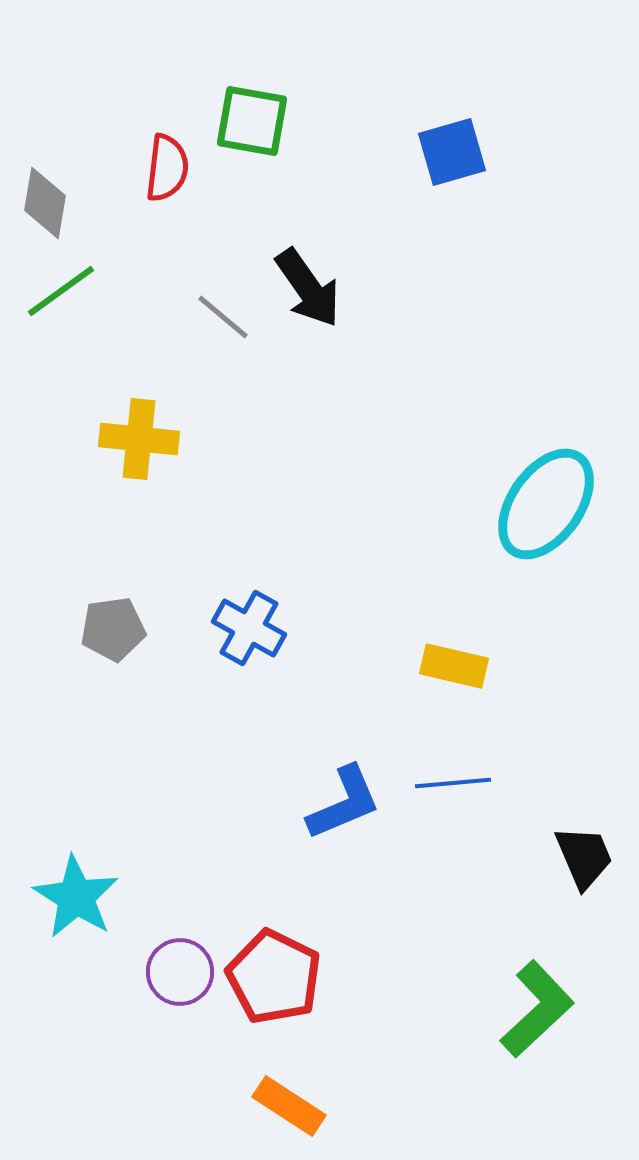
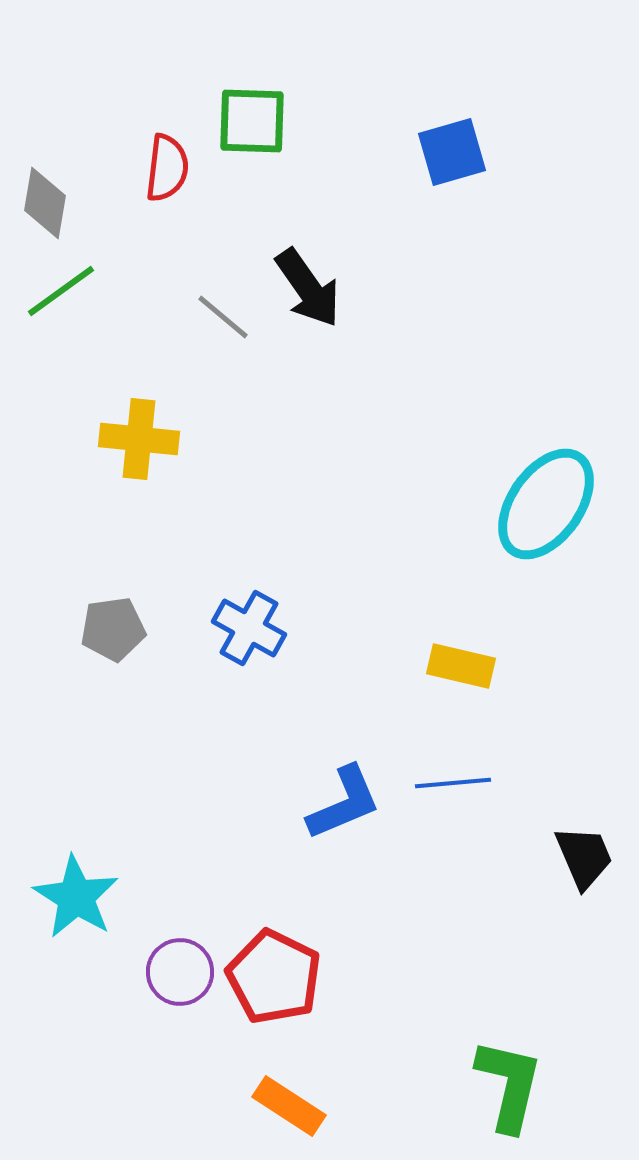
green square: rotated 8 degrees counterclockwise
yellow rectangle: moved 7 px right
green L-shape: moved 28 px left, 76 px down; rotated 34 degrees counterclockwise
